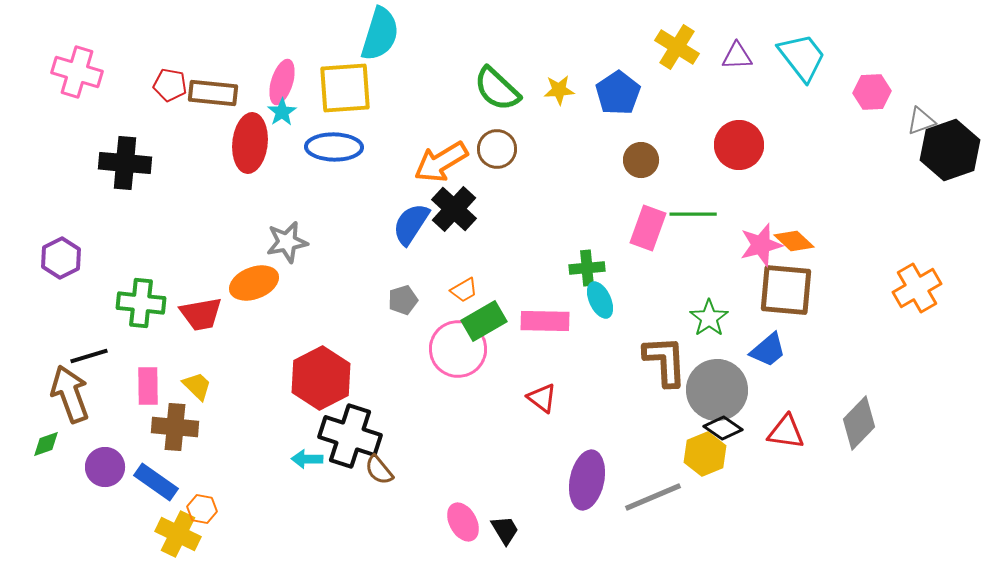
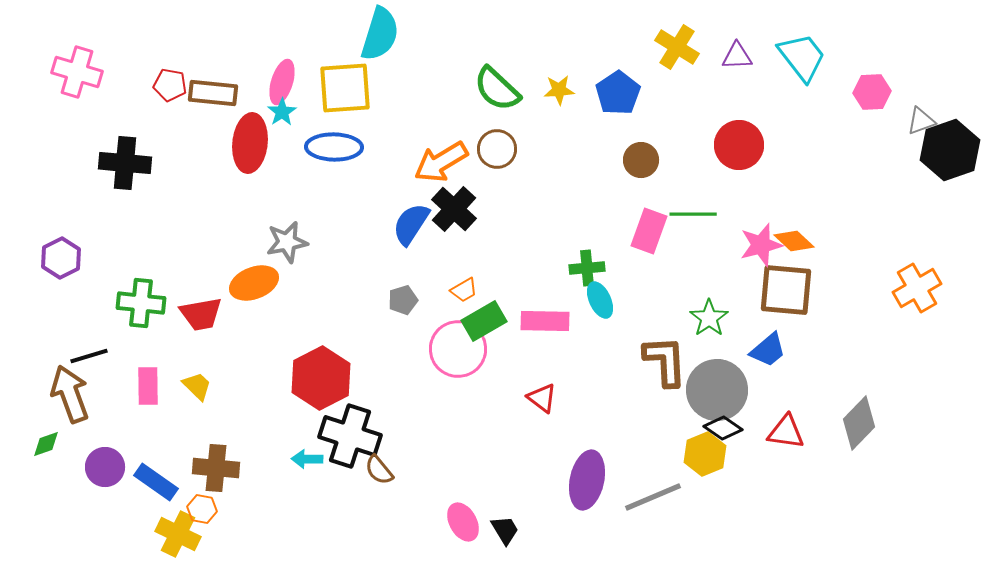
pink rectangle at (648, 228): moved 1 px right, 3 px down
brown cross at (175, 427): moved 41 px right, 41 px down
